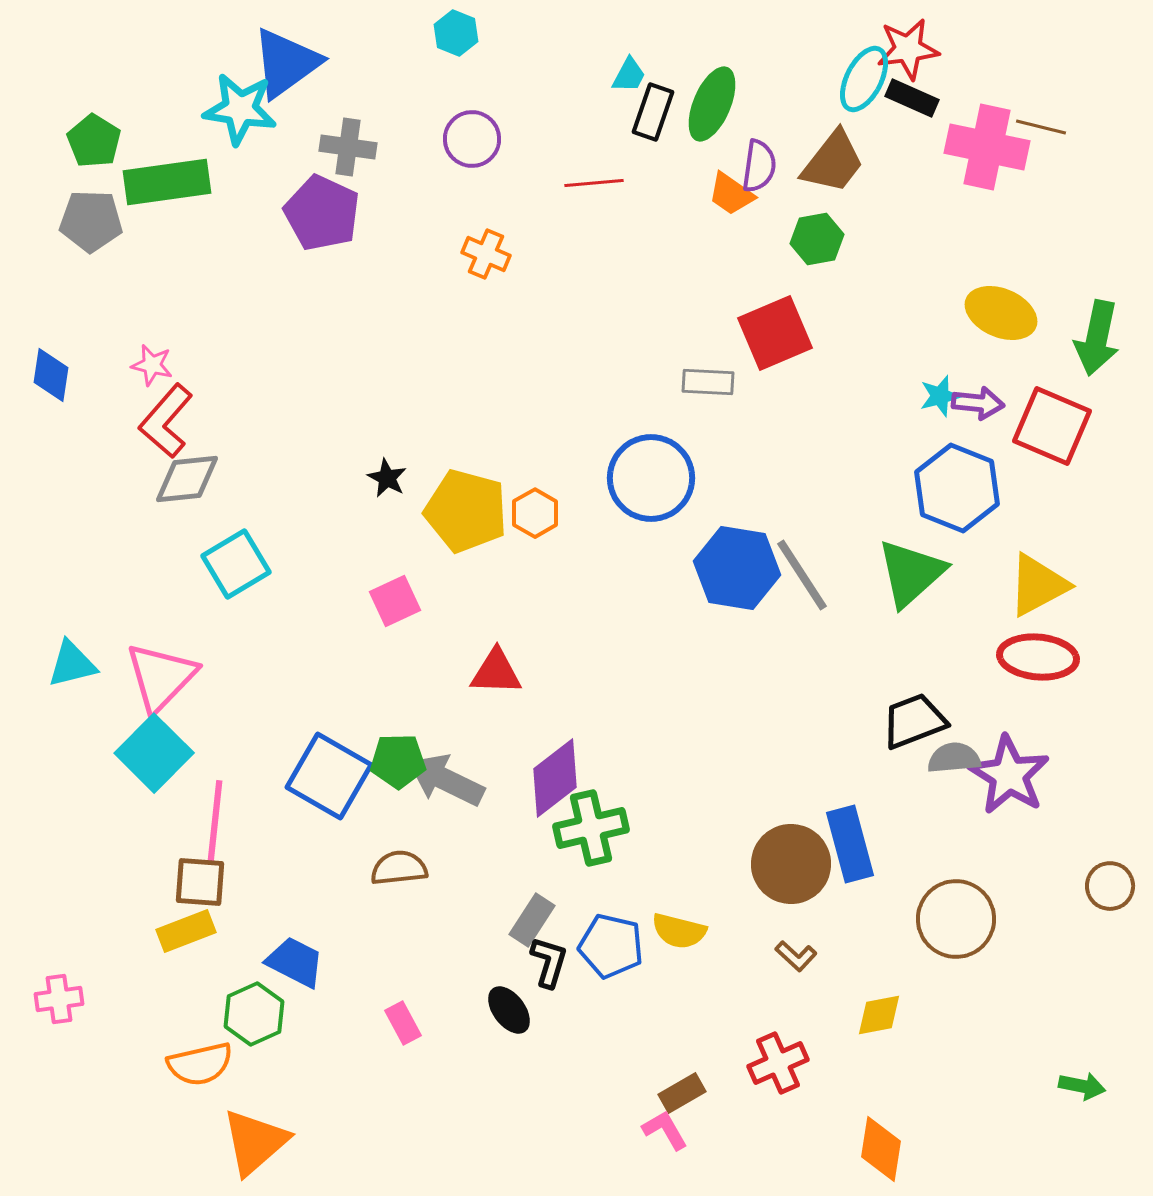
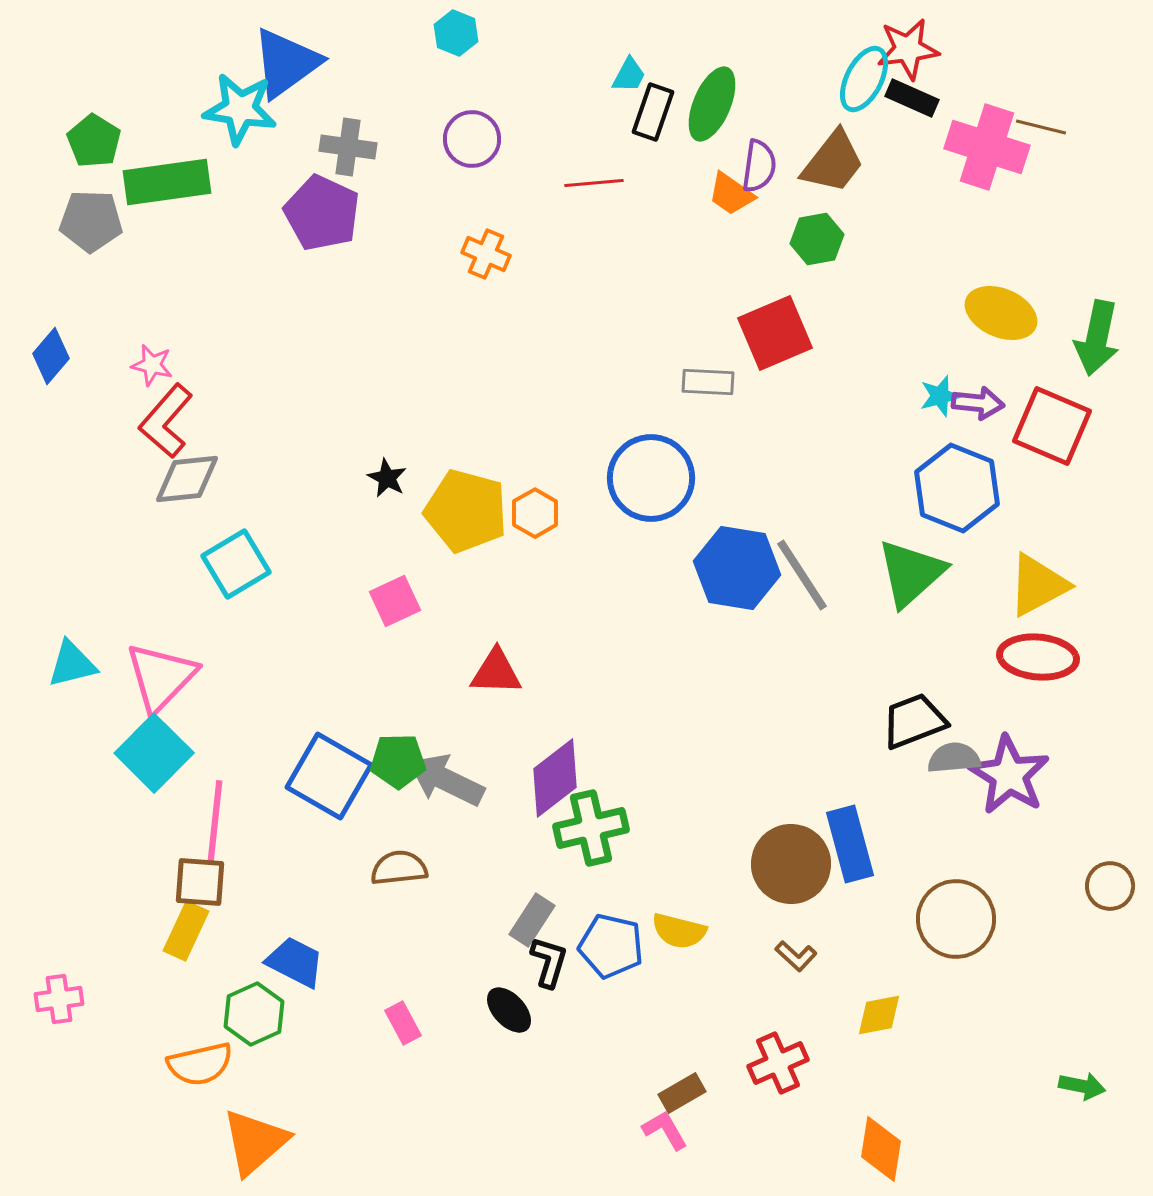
pink cross at (987, 147): rotated 6 degrees clockwise
blue diamond at (51, 375): moved 19 px up; rotated 32 degrees clockwise
yellow rectangle at (186, 931): rotated 44 degrees counterclockwise
black ellipse at (509, 1010): rotated 6 degrees counterclockwise
